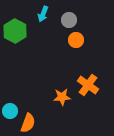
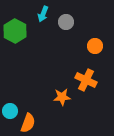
gray circle: moved 3 px left, 2 px down
orange circle: moved 19 px right, 6 px down
orange cross: moved 2 px left, 5 px up; rotated 10 degrees counterclockwise
